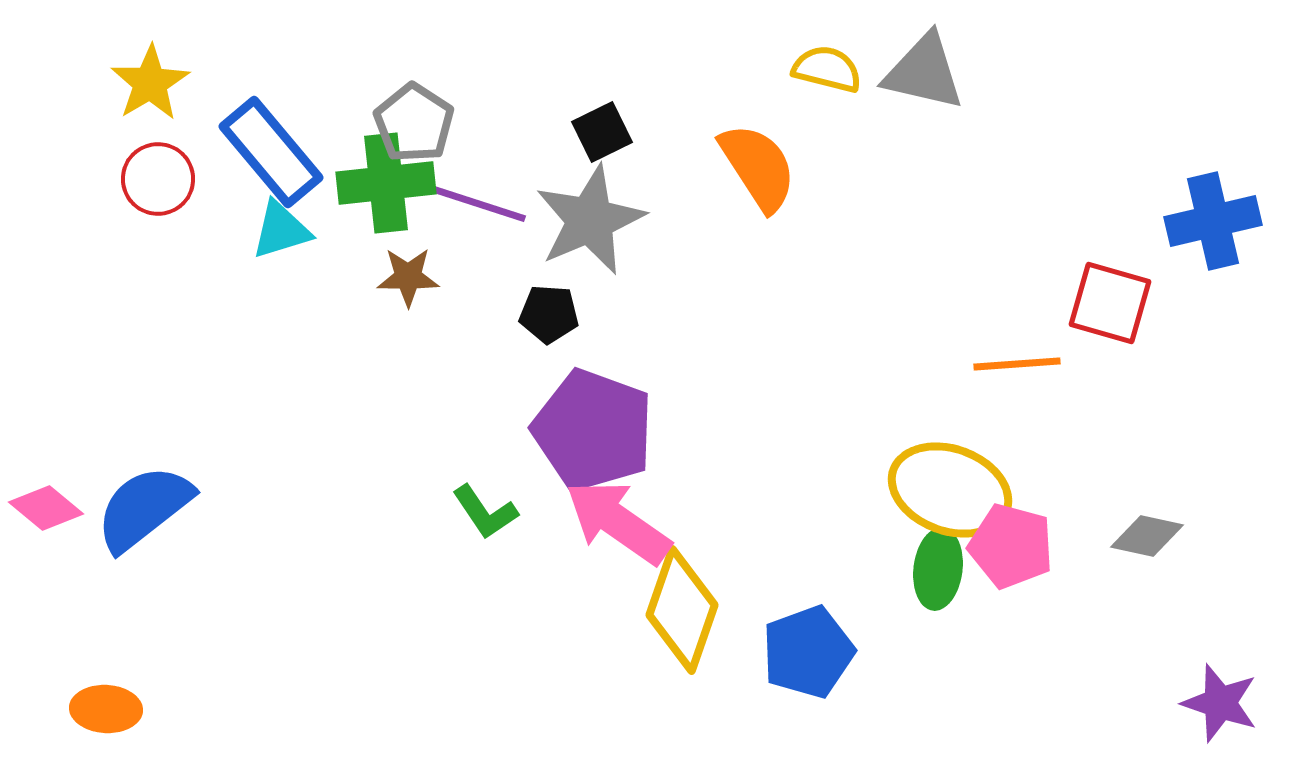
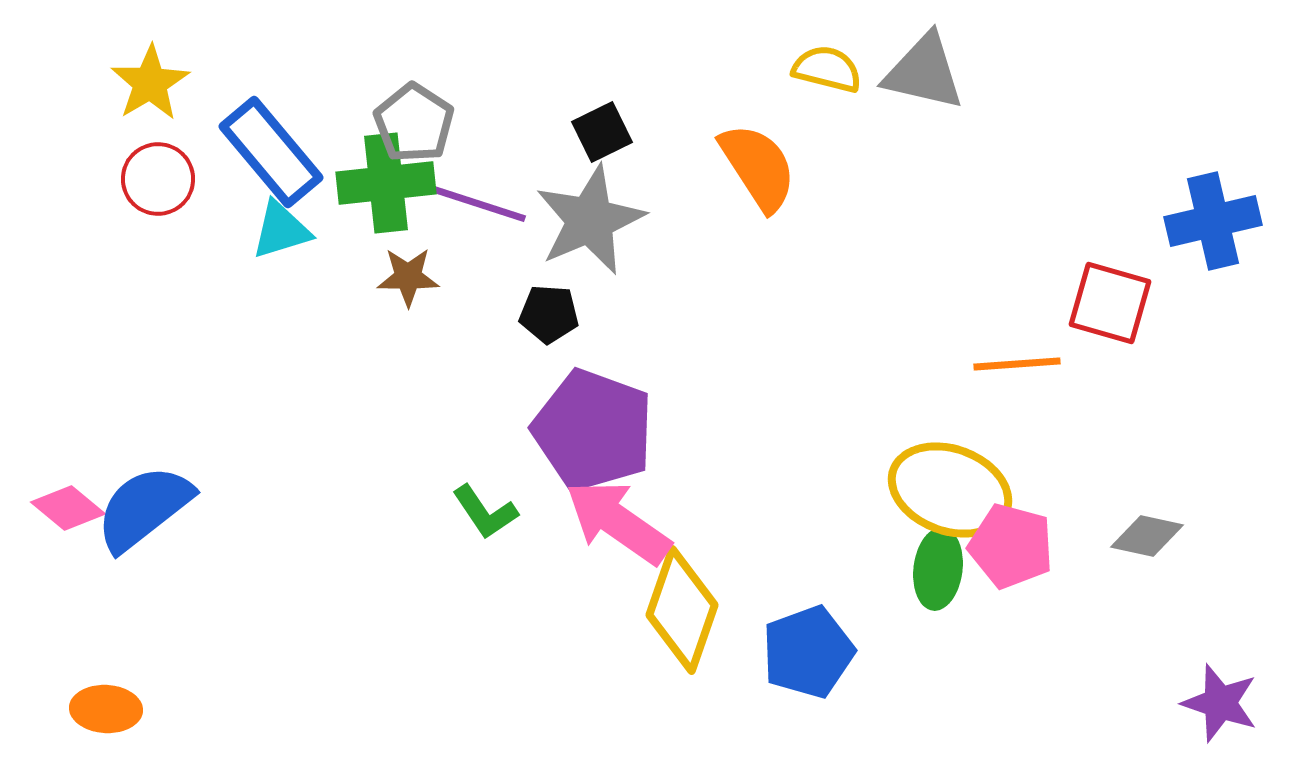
pink diamond: moved 22 px right
